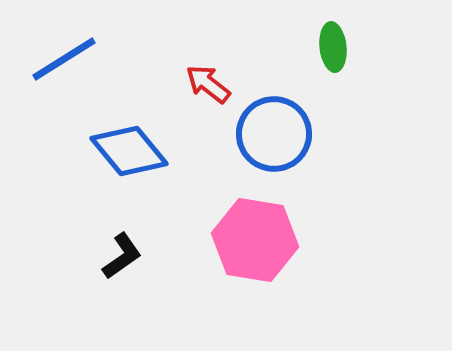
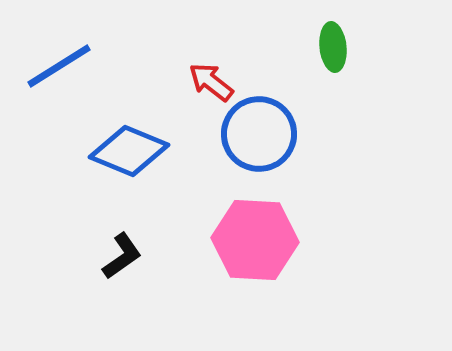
blue line: moved 5 px left, 7 px down
red arrow: moved 3 px right, 2 px up
blue circle: moved 15 px left
blue diamond: rotated 28 degrees counterclockwise
pink hexagon: rotated 6 degrees counterclockwise
